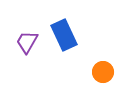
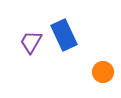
purple trapezoid: moved 4 px right
